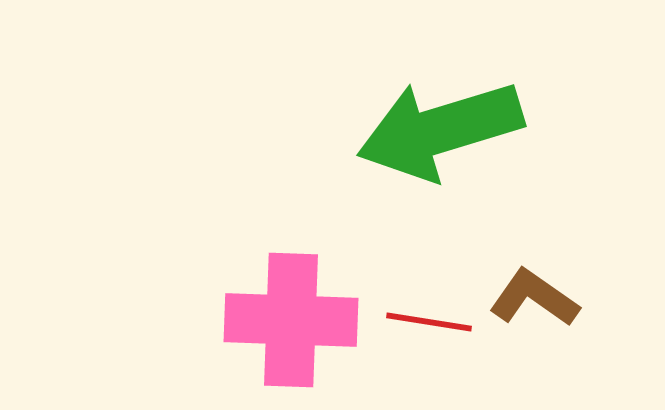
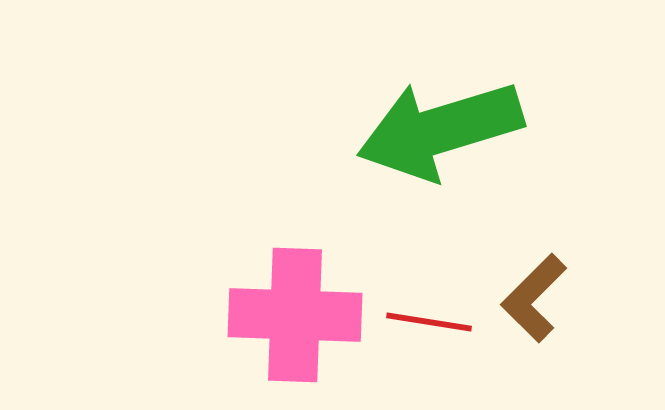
brown L-shape: rotated 80 degrees counterclockwise
pink cross: moved 4 px right, 5 px up
